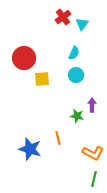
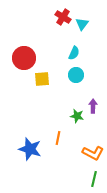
red cross: rotated 21 degrees counterclockwise
purple arrow: moved 1 px right, 1 px down
orange line: rotated 24 degrees clockwise
